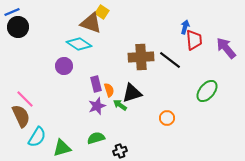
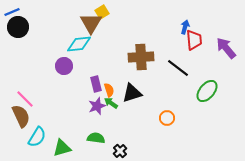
yellow square: rotated 24 degrees clockwise
brown triangle: rotated 40 degrees clockwise
cyan diamond: rotated 40 degrees counterclockwise
black line: moved 8 px right, 8 px down
green arrow: moved 9 px left, 2 px up
green semicircle: rotated 24 degrees clockwise
black cross: rotated 24 degrees counterclockwise
